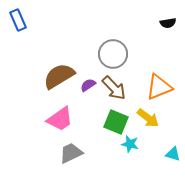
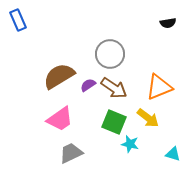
gray circle: moved 3 px left
brown arrow: rotated 12 degrees counterclockwise
green square: moved 2 px left
